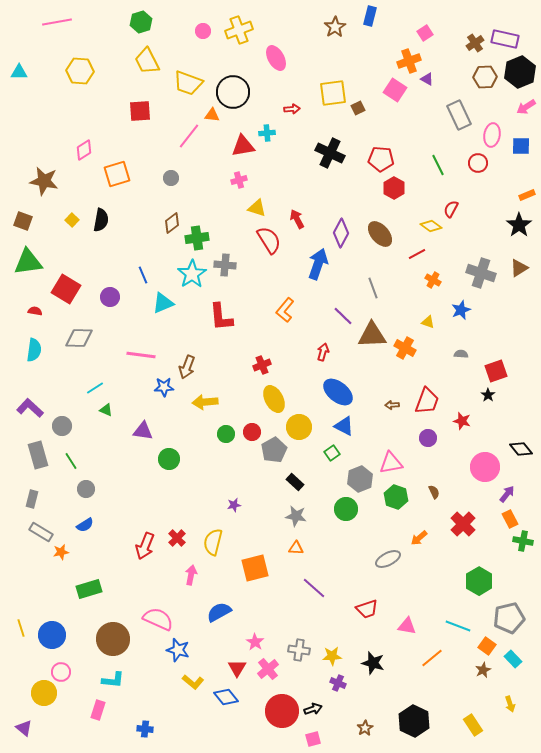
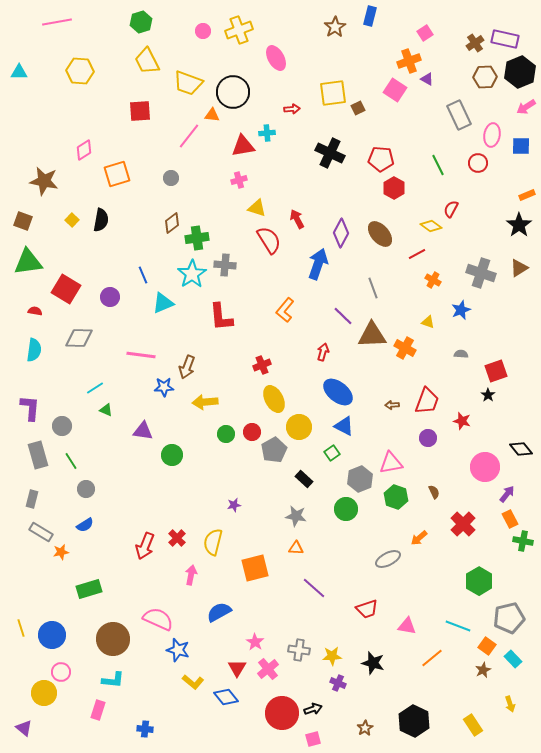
purple L-shape at (30, 408): rotated 52 degrees clockwise
green circle at (169, 459): moved 3 px right, 4 px up
black rectangle at (295, 482): moved 9 px right, 3 px up
red circle at (282, 711): moved 2 px down
